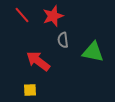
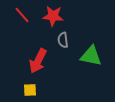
red star: rotated 25 degrees clockwise
green triangle: moved 2 px left, 4 px down
red arrow: rotated 100 degrees counterclockwise
